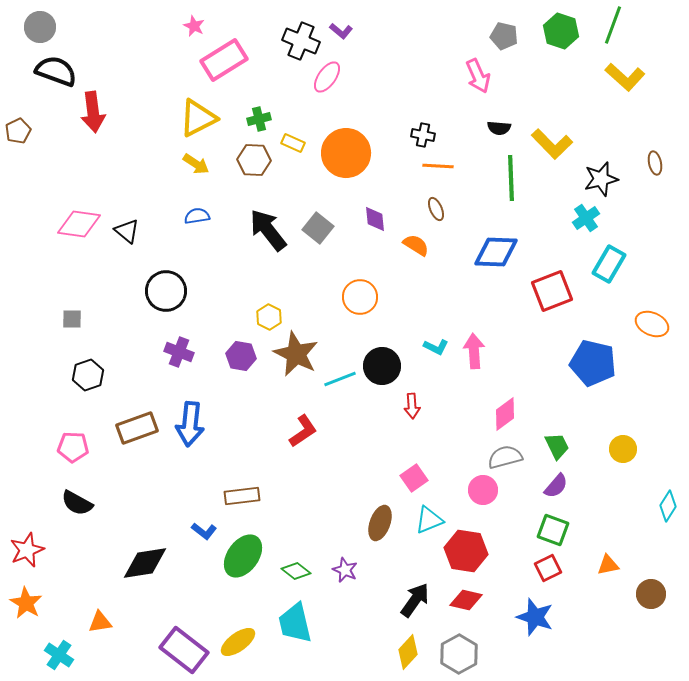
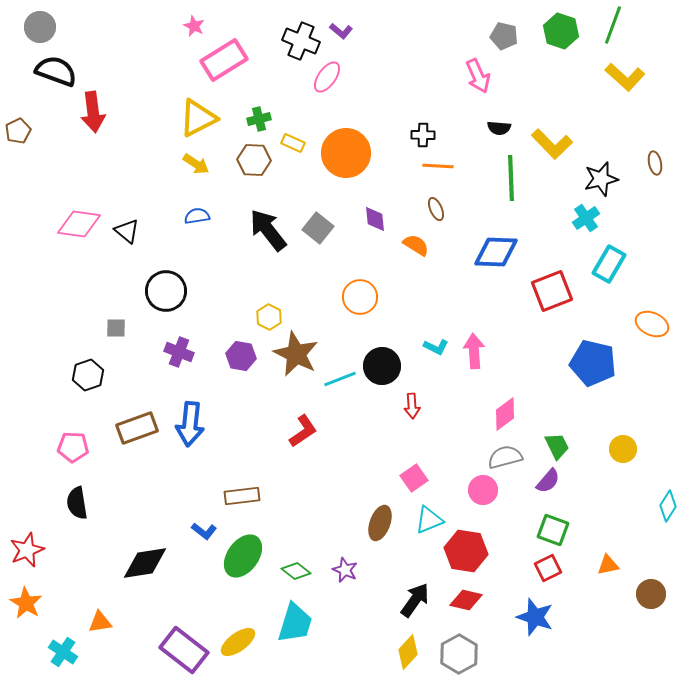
black cross at (423, 135): rotated 10 degrees counterclockwise
gray square at (72, 319): moved 44 px right, 9 px down
purple semicircle at (556, 486): moved 8 px left, 5 px up
black semicircle at (77, 503): rotated 52 degrees clockwise
cyan trapezoid at (295, 623): rotated 150 degrees counterclockwise
cyan cross at (59, 655): moved 4 px right, 3 px up
